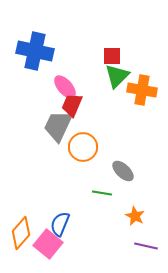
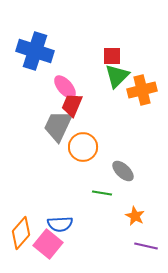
blue cross: rotated 6 degrees clockwise
orange cross: rotated 24 degrees counterclockwise
blue semicircle: rotated 115 degrees counterclockwise
